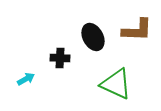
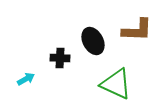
black ellipse: moved 4 px down
